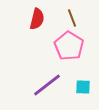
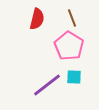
cyan square: moved 9 px left, 10 px up
